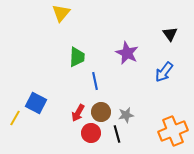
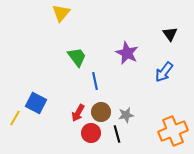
green trapezoid: rotated 40 degrees counterclockwise
